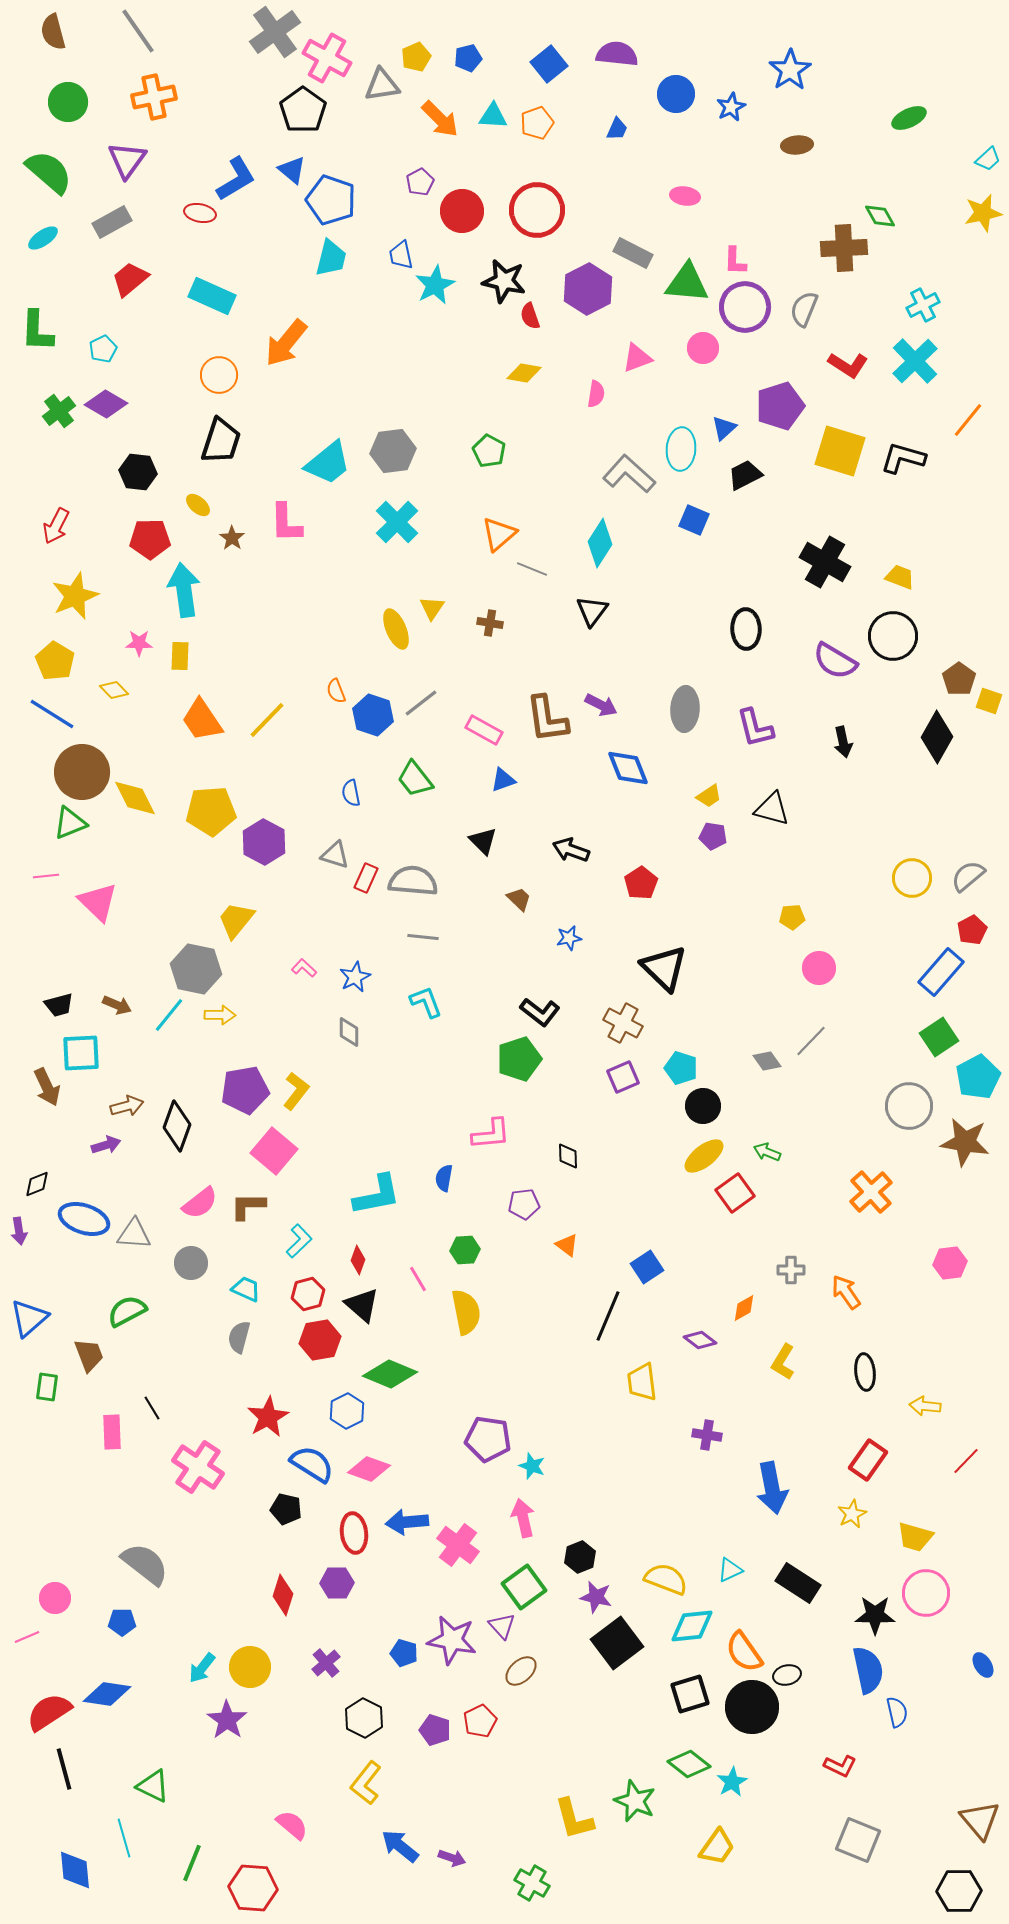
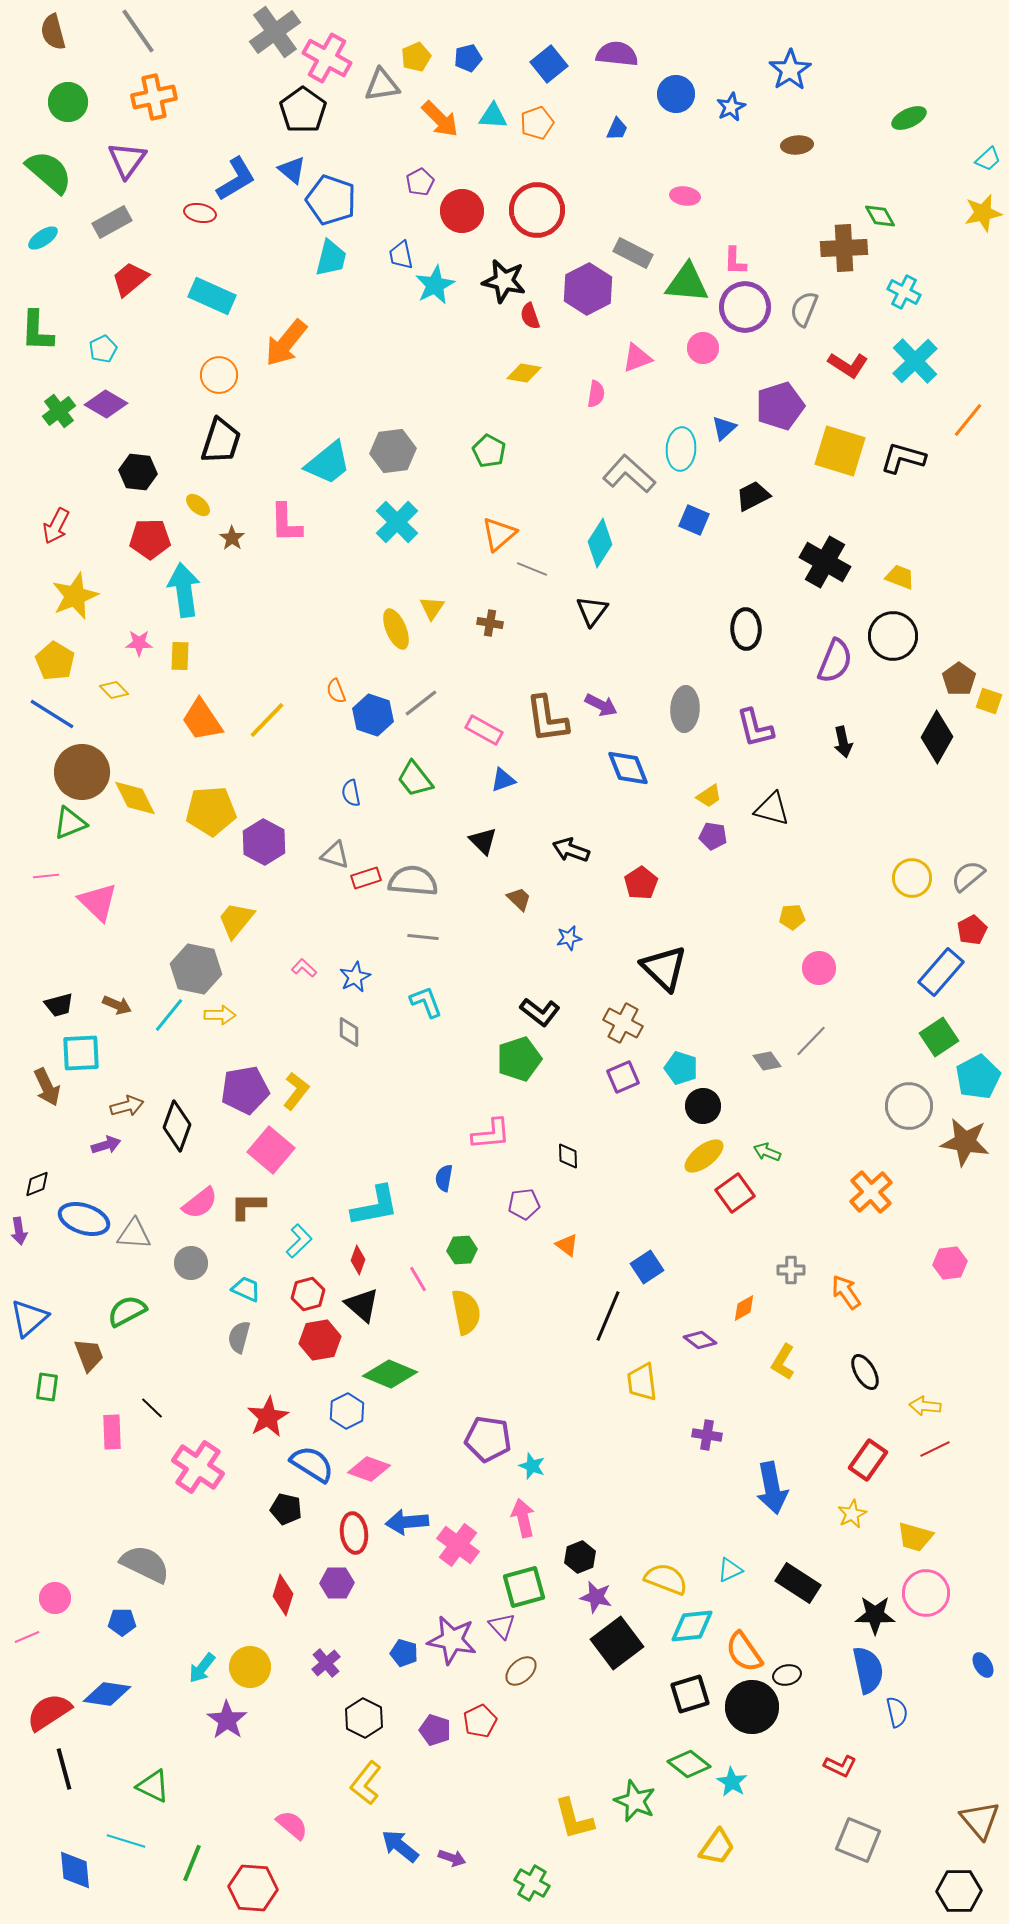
cyan cross at (923, 305): moved 19 px left, 13 px up; rotated 36 degrees counterclockwise
black trapezoid at (745, 475): moved 8 px right, 21 px down
purple semicircle at (835, 661): rotated 99 degrees counterclockwise
red rectangle at (366, 878): rotated 48 degrees clockwise
pink square at (274, 1151): moved 3 px left, 1 px up
cyan L-shape at (377, 1195): moved 2 px left, 11 px down
green hexagon at (465, 1250): moved 3 px left
black ellipse at (865, 1372): rotated 24 degrees counterclockwise
black line at (152, 1408): rotated 15 degrees counterclockwise
red line at (966, 1461): moved 31 px left, 12 px up; rotated 20 degrees clockwise
gray semicircle at (145, 1564): rotated 12 degrees counterclockwise
green square at (524, 1587): rotated 21 degrees clockwise
cyan star at (732, 1782): rotated 12 degrees counterclockwise
cyan line at (124, 1838): moved 2 px right, 3 px down; rotated 57 degrees counterclockwise
